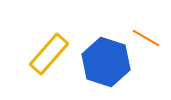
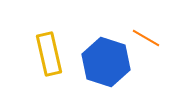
yellow rectangle: rotated 54 degrees counterclockwise
